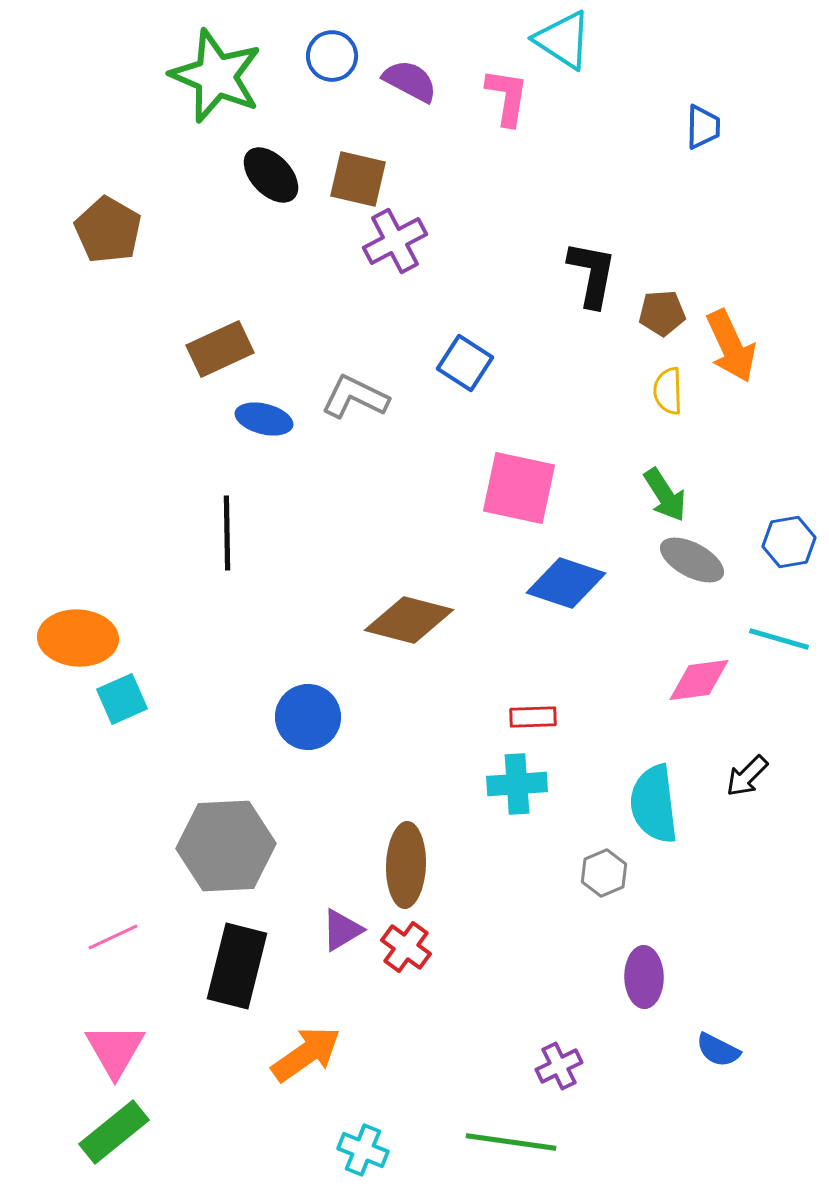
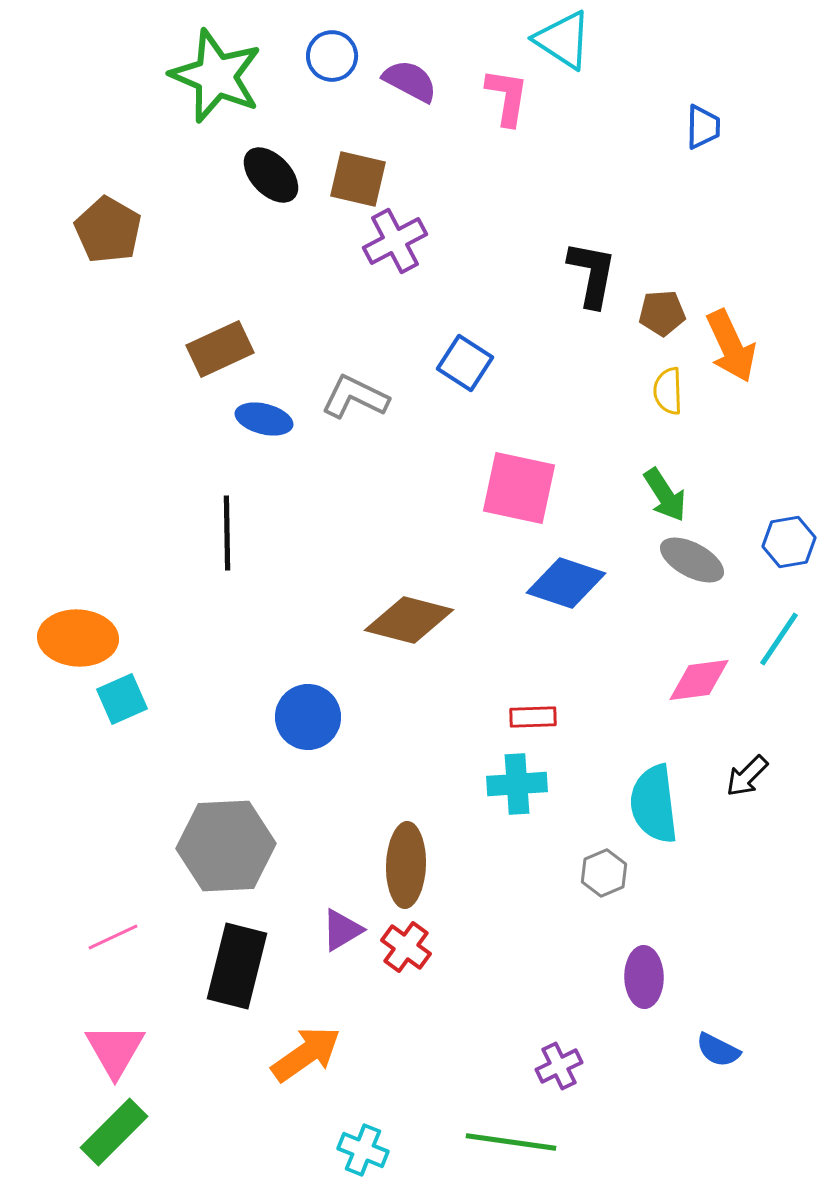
cyan line at (779, 639): rotated 72 degrees counterclockwise
green rectangle at (114, 1132): rotated 6 degrees counterclockwise
